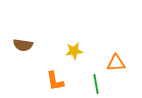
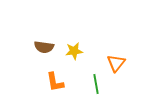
brown semicircle: moved 21 px right, 2 px down
orange triangle: rotated 48 degrees counterclockwise
orange L-shape: moved 1 px down
